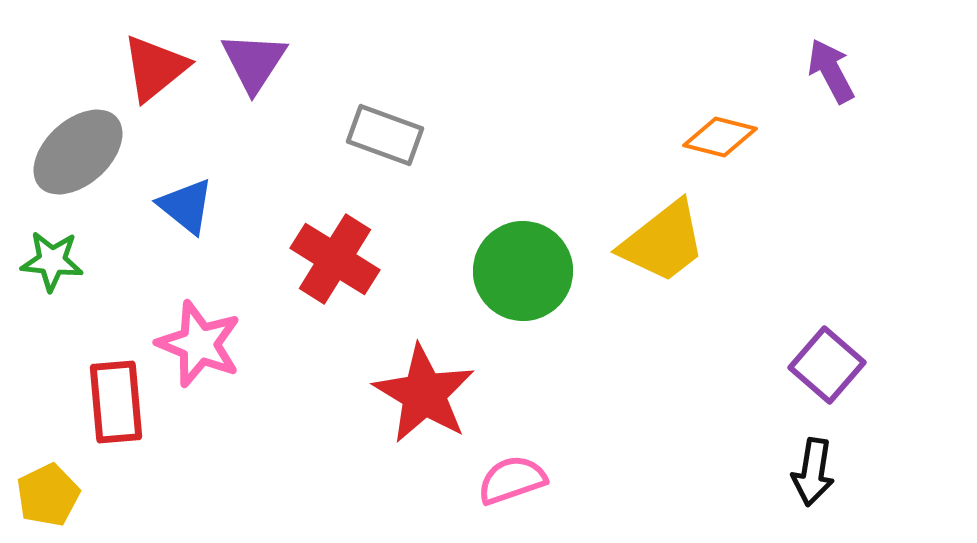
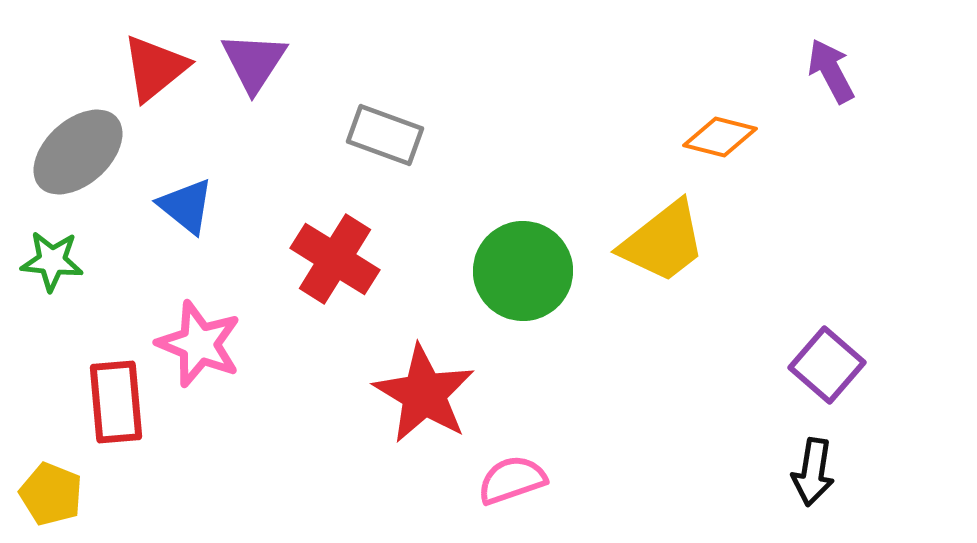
yellow pentagon: moved 3 px right, 1 px up; rotated 24 degrees counterclockwise
